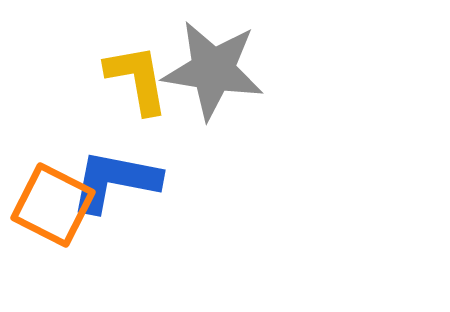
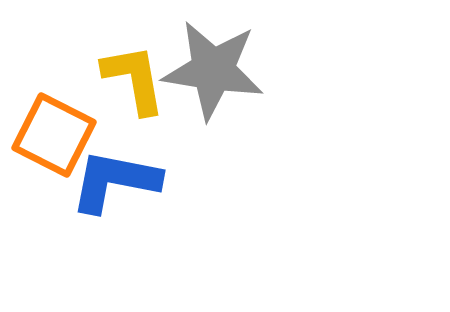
yellow L-shape: moved 3 px left
orange square: moved 1 px right, 70 px up
